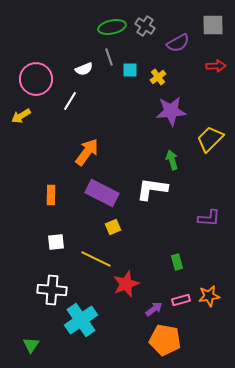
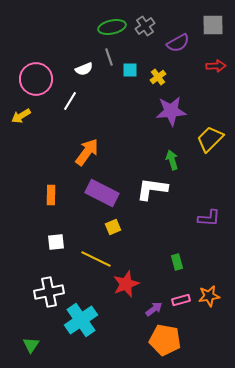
gray cross: rotated 24 degrees clockwise
white cross: moved 3 px left, 2 px down; rotated 16 degrees counterclockwise
